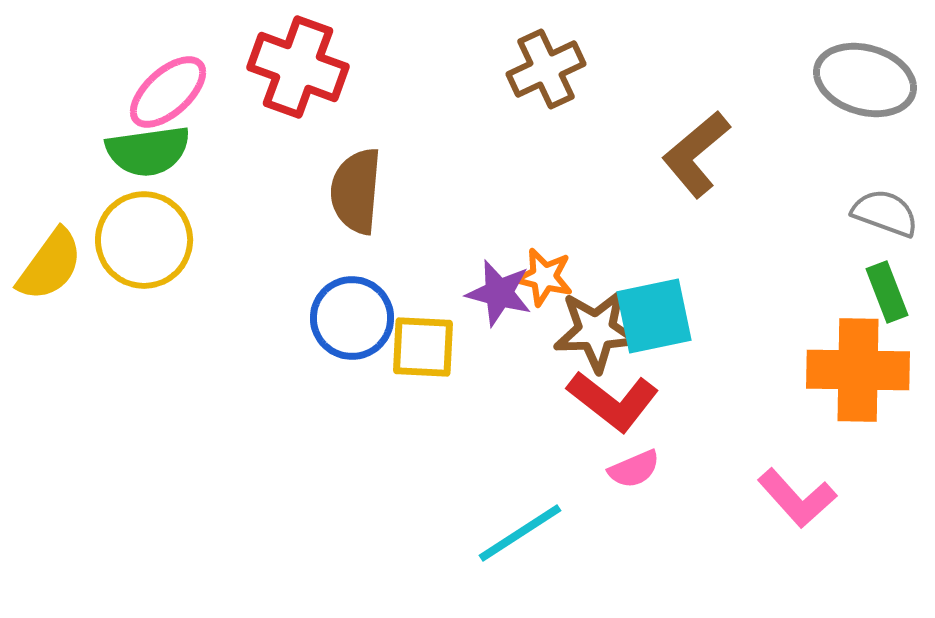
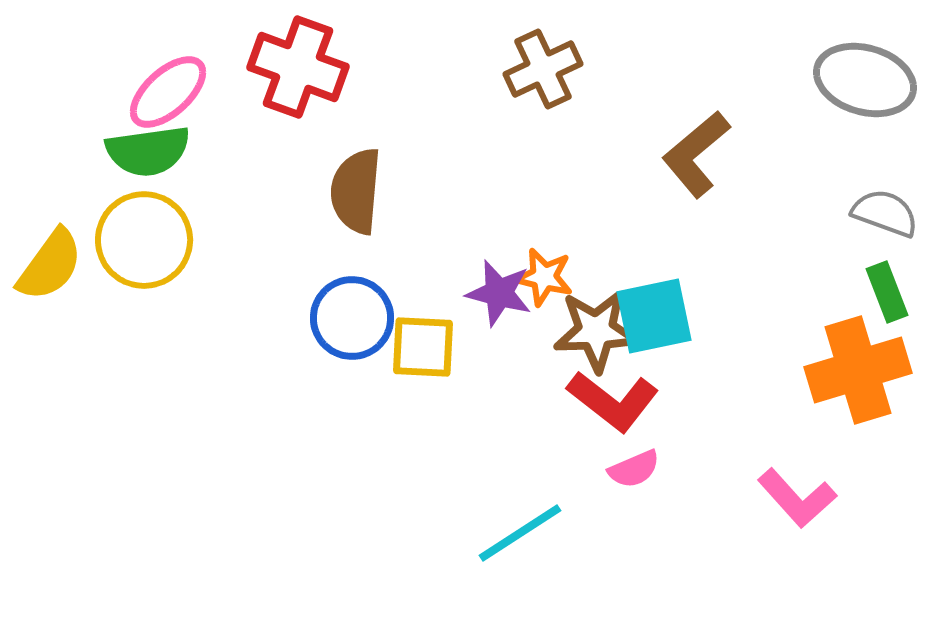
brown cross: moved 3 px left
orange cross: rotated 18 degrees counterclockwise
